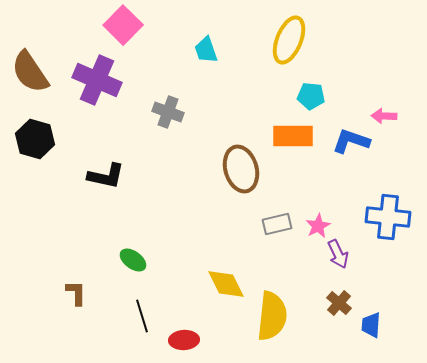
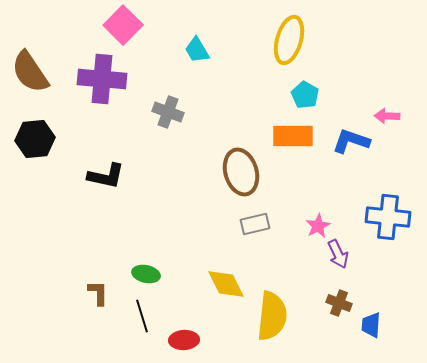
yellow ellipse: rotated 6 degrees counterclockwise
cyan trapezoid: moved 9 px left; rotated 12 degrees counterclockwise
purple cross: moved 5 px right, 1 px up; rotated 18 degrees counterclockwise
cyan pentagon: moved 6 px left, 1 px up; rotated 24 degrees clockwise
pink arrow: moved 3 px right
black hexagon: rotated 21 degrees counterclockwise
brown ellipse: moved 3 px down
gray rectangle: moved 22 px left
green ellipse: moved 13 px right, 14 px down; rotated 24 degrees counterclockwise
brown L-shape: moved 22 px right
brown cross: rotated 20 degrees counterclockwise
